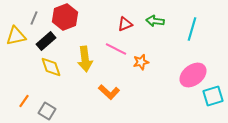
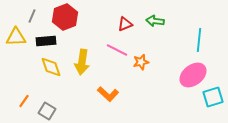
gray line: moved 2 px left, 2 px up
cyan line: moved 7 px right, 11 px down; rotated 10 degrees counterclockwise
yellow triangle: moved 1 px down; rotated 10 degrees clockwise
black rectangle: rotated 36 degrees clockwise
pink line: moved 1 px right, 1 px down
yellow arrow: moved 3 px left, 3 px down; rotated 15 degrees clockwise
orange L-shape: moved 1 px left, 2 px down
cyan square: moved 1 px down
